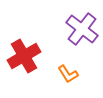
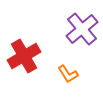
purple cross: rotated 12 degrees clockwise
